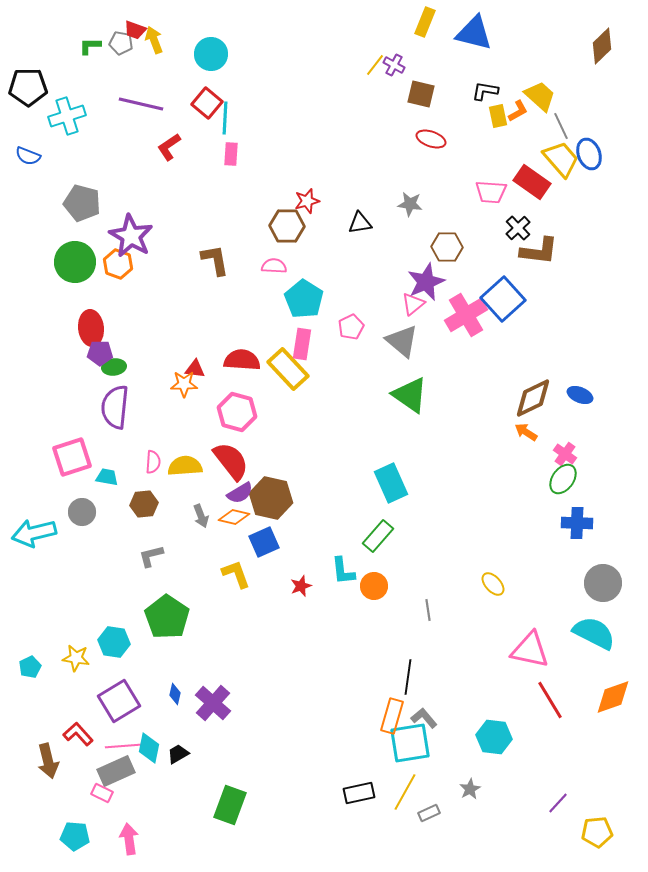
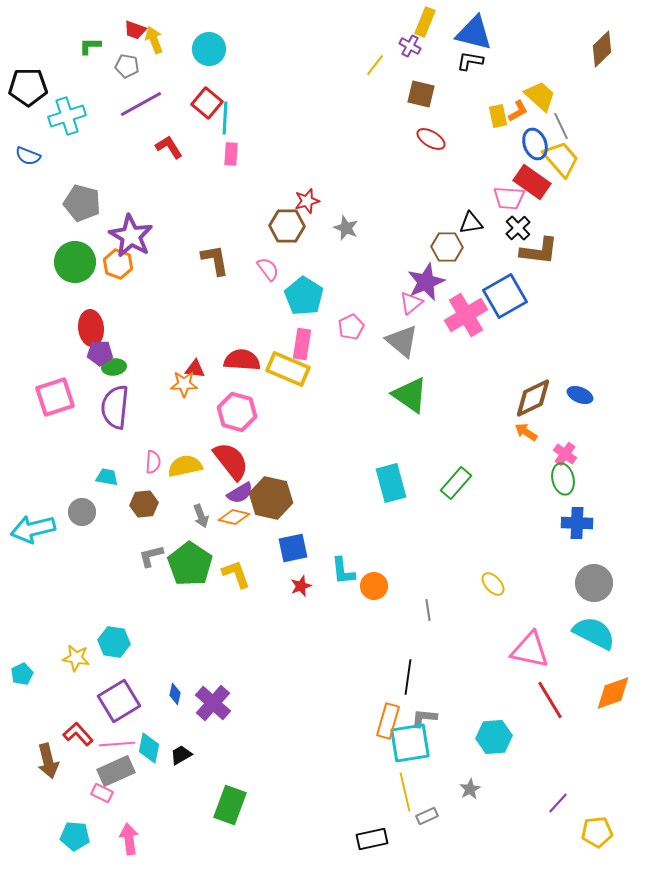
gray pentagon at (121, 43): moved 6 px right, 23 px down
brown diamond at (602, 46): moved 3 px down
cyan circle at (211, 54): moved 2 px left, 5 px up
purple cross at (394, 65): moved 16 px right, 19 px up
black L-shape at (485, 91): moved 15 px left, 30 px up
purple line at (141, 104): rotated 42 degrees counterclockwise
red ellipse at (431, 139): rotated 12 degrees clockwise
red L-shape at (169, 147): rotated 92 degrees clockwise
blue ellipse at (589, 154): moved 54 px left, 10 px up
pink trapezoid at (491, 192): moved 18 px right, 6 px down
gray star at (410, 204): moved 64 px left, 24 px down; rotated 15 degrees clockwise
black triangle at (360, 223): moved 111 px right
pink semicircle at (274, 266): moved 6 px left, 3 px down; rotated 50 degrees clockwise
cyan pentagon at (304, 299): moved 3 px up
blue square at (503, 299): moved 2 px right, 3 px up; rotated 12 degrees clockwise
pink triangle at (413, 304): moved 2 px left, 1 px up
yellow rectangle at (288, 369): rotated 24 degrees counterclockwise
pink square at (72, 457): moved 17 px left, 60 px up
yellow semicircle at (185, 466): rotated 8 degrees counterclockwise
green ellipse at (563, 479): rotated 48 degrees counterclockwise
cyan rectangle at (391, 483): rotated 9 degrees clockwise
cyan arrow at (34, 533): moved 1 px left, 4 px up
green rectangle at (378, 536): moved 78 px right, 53 px up
blue square at (264, 542): moved 29 px right, 6 px down; rotated 12 degrees clockwise
gray circle at (603, 583): moved 9 px left
green pentagon at (167, 617): moved 23 px right, 53 px up
cyan pentagon at (30, 667): moved 8 px left, 7 px down
orange diamond at (613, 697): moved 4 px up
orange rectangle at (392, 716): moved 4 px left, 5 px down
gray L-shape at (424, 718): rotated 44 degrees counterclockwise
cyan hexagon at (494, 737): rotated 12 degrees counterclockwise
pink line at (123, 746): moved 6 px left, 2 px up
black trapezoid at (178, 754): moved 3 px right, 1 px down
yellow line at (405, 792): rotated 42 degrees counterclockwise
black rectangle at (359, 793): moved 13 px right, 46 px down
gray rectangle at (429, 813): moved 2 px left, 3 px down
